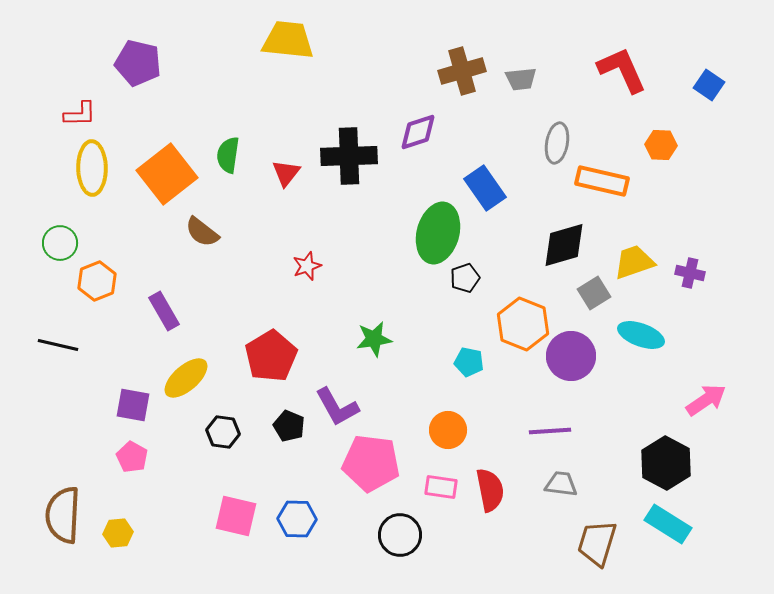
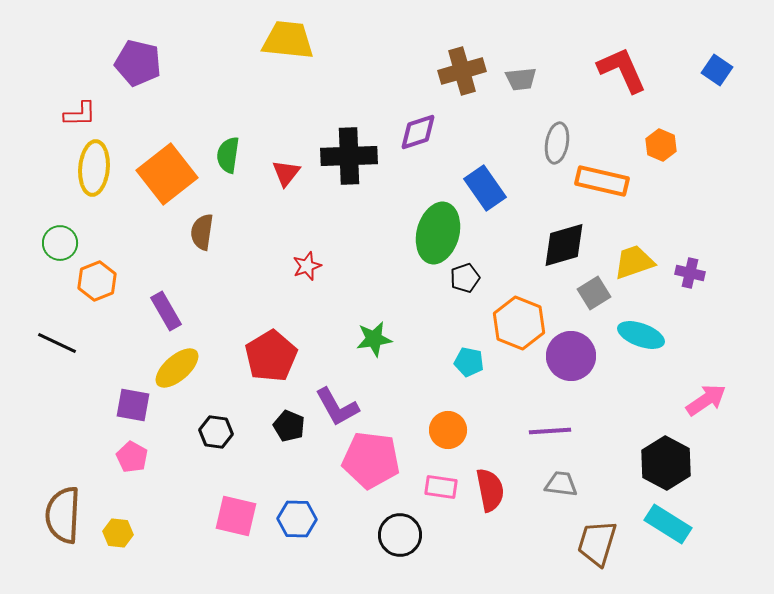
blue square at (709, 85): moved 8 px right, 15 px up
orange hexagon at (661, 145): rotated 20 degrees clockwise
yellow ellipse at (92, 168): moved 2 px right; rotated 6 degrees clockwise
brown semicircle at (202, 232): rotated 60 degrees clockwise
purple rectangle at (164, 311): moved 2 px right
orange hexagon at (523, 324): moved 4 px left, 1 px up
black line at (58, 345): moved 1 px left, 2 px up; rotated 12 degrees clockwise
yellow ellipse at (186, 378): moved 9 px left, 10 px up
black hexagon at (223, 432): moved 7 px left
pink pentagon at (371, 463): moved 3 px up
yellow hexagon at (118, 533): rotated 12 degrees clockwise
